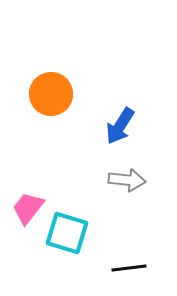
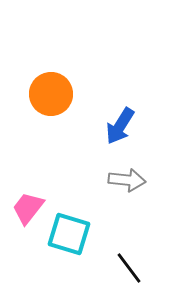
cyan square: moved 2 px right, 1 px down
black line: rotated 60 degrees clockwise
